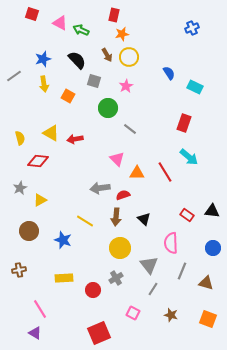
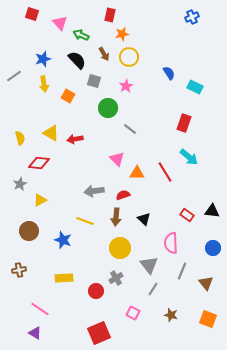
red rectangle at (114, 15): moved 4 px left
pink triangle at (60, 23): rotated 21 degrees clockwise
blue cross at (192, 28): moved 11 px up
green arrow at (81, 30): moved 5 px down
brown arrow at (107, 55): moved 3 px left, 1 px up
red diamond at (38, 161): moved 1 px right, 2 px down
gray star at (20, 188): moved 4 px up
gray arrow at (100, 188): moved 6 px left, 3 px down
yellow line at (85, 221): rotated 12 degrees counterclockwise
brown triangle at (206, 283): rotated 35 degrees clockwise
red circle at (93, 290): moved 3 px right, 1 px down
pink line at (40, 309): rotated 24 degrees counterclockwise
